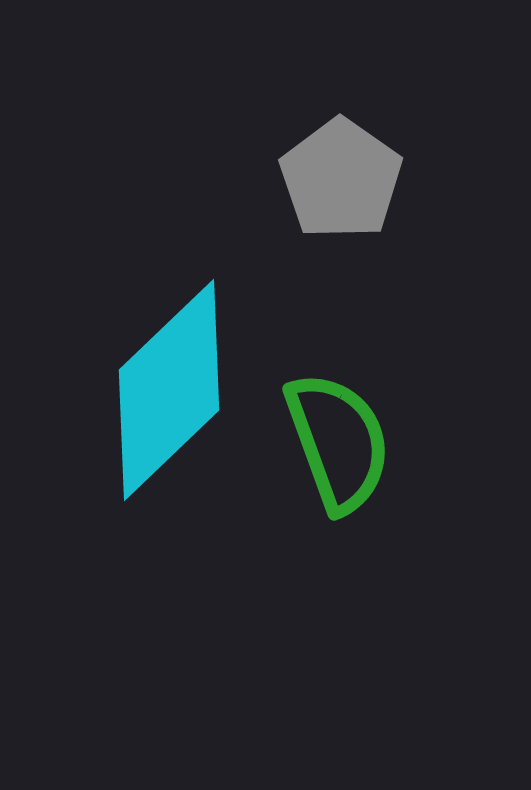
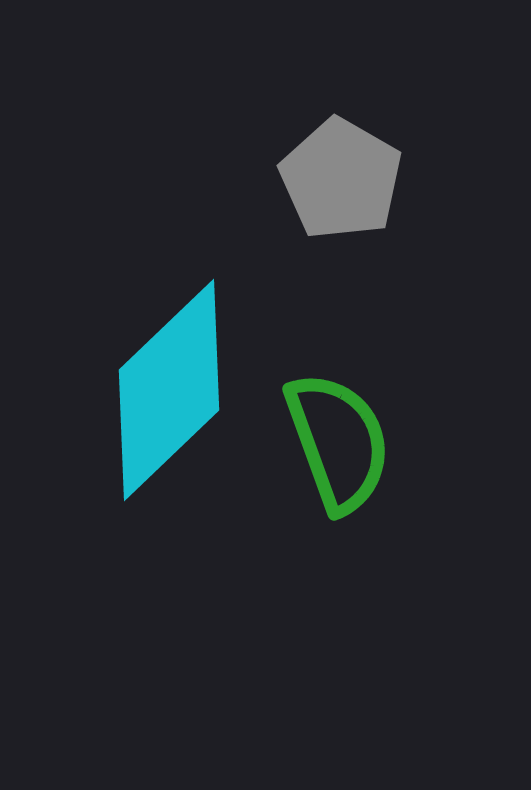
gray pentagon: rotated 5 degrees counterclockwise
